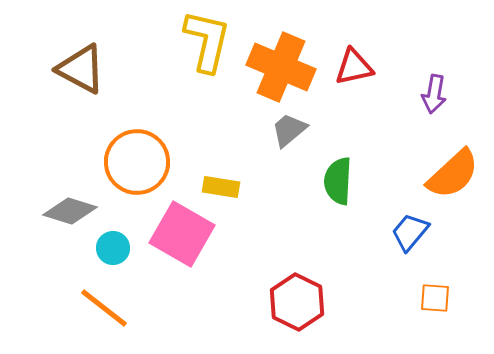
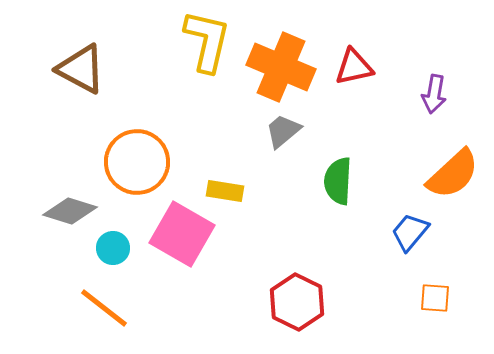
gray trapezoid: moved 6 px left, 1 px down
yellow rectangle: moved 4 px right, 4 px down
